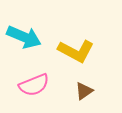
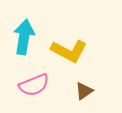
cyan arrow: rotated 104 degrees counterclockwise
yellow L-shape: moved 7 px left
